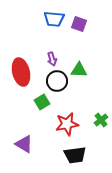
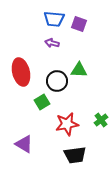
purple arrow: moved 16 px up; rotated 120 degrees clockwise
